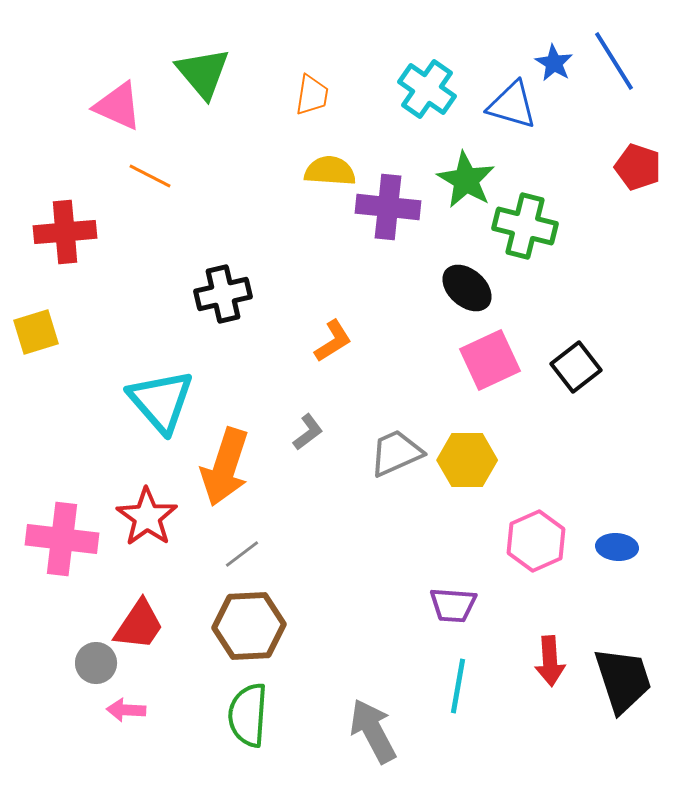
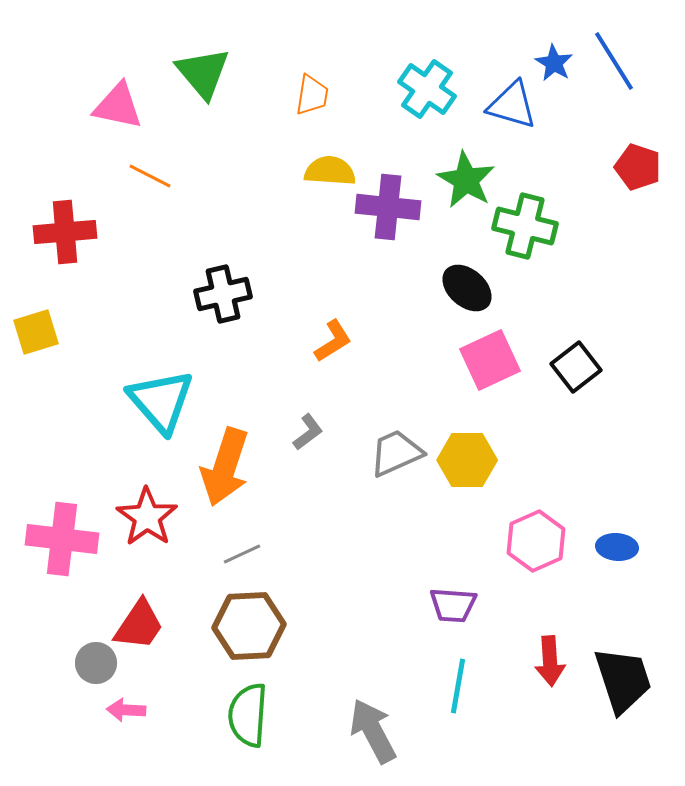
pink triangle: rotated 12 degrees counterclockwise
gray line: rotated 12 degrees clockwise
